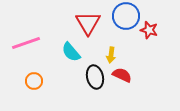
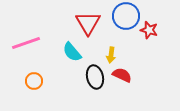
cyan semicircle: moved 1 px right
